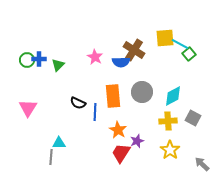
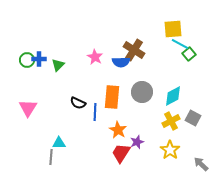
yellow square: moved 8 px right, 9 px up
orange rectangle: moved 1 px left, 1 px down; rotated 10 degrees clockwise
yellow cross: moved 3 px right; rotated 24 degrees counterclockwise
purple star: moved 1 px down
gray arrow: moved 1 px left
